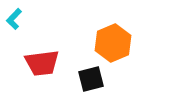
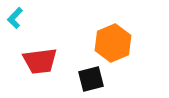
cyan L-shape: moved 1 px right, 1 px up
red trapezoid: moved 2 px left, 2 px up
